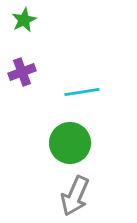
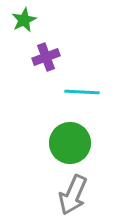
purple cross: moved 24 px right, 15 px up
cyan line: rotated 12 degrees clockwise
gray arrow: moved 2 px left, 1 px up
